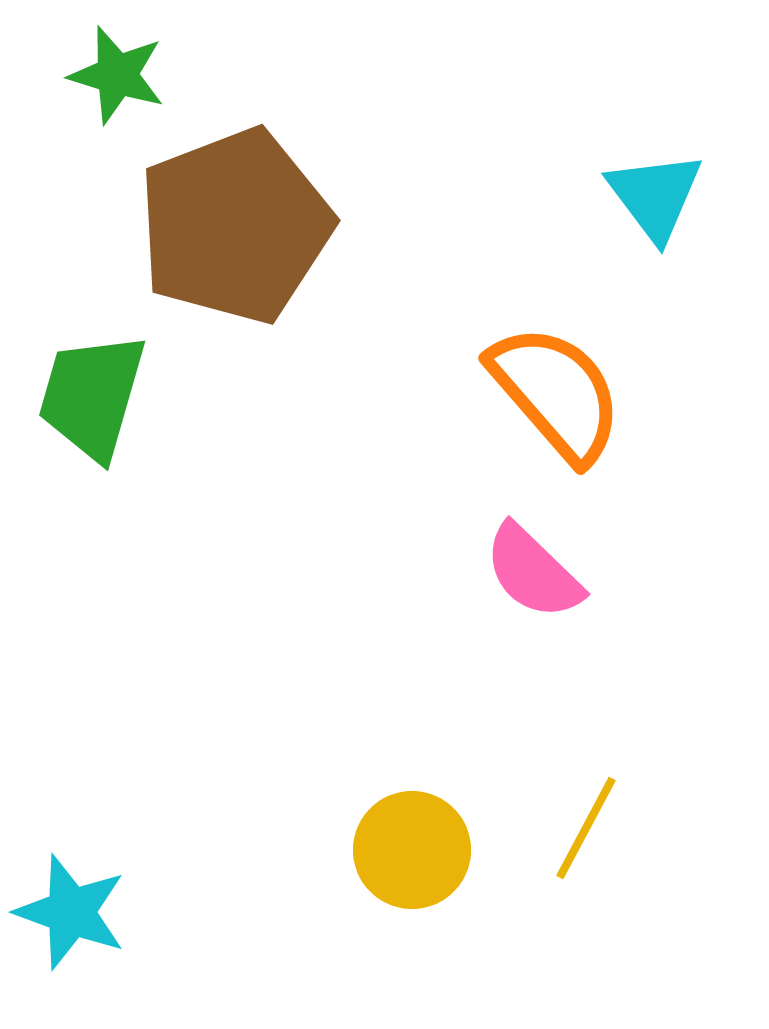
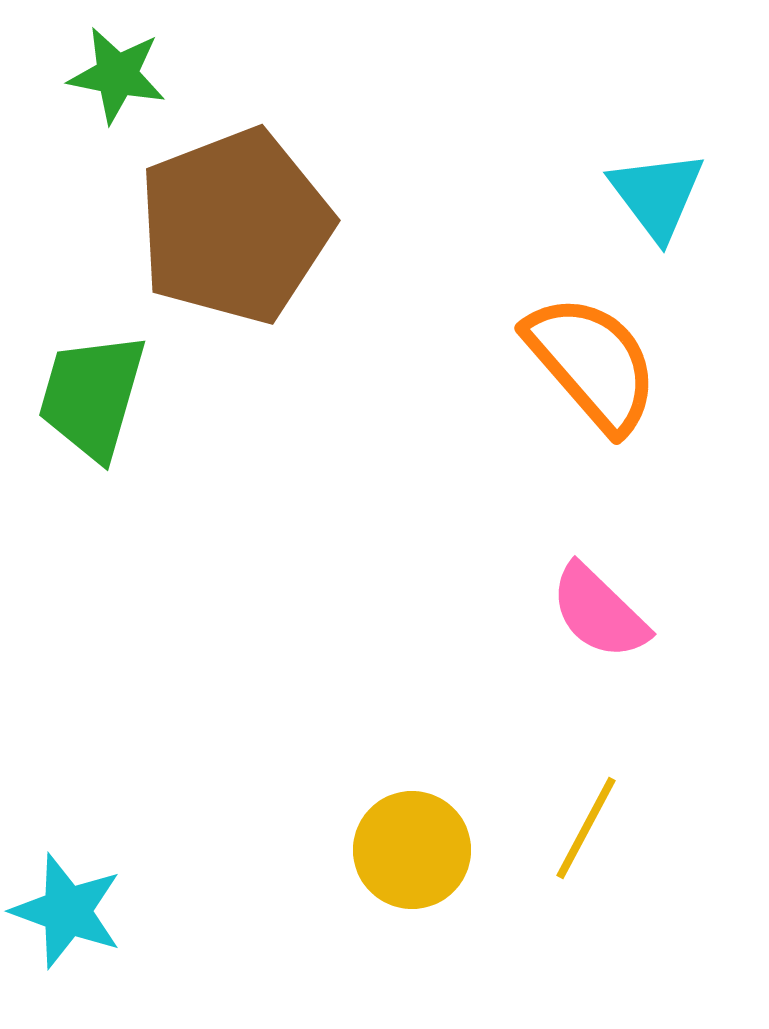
green star: rotated 6 degrees counterclockwise
cyan triangle: moved 2 px right, 1 px up
orange semicircle: moved 36 px right, 30 px up
pink semicircle: moved 66 px right, 40 px down
cyan star: moved 4 px left, 1 px up
